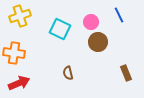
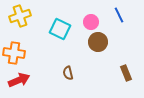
red arrow: moved 3 px up
